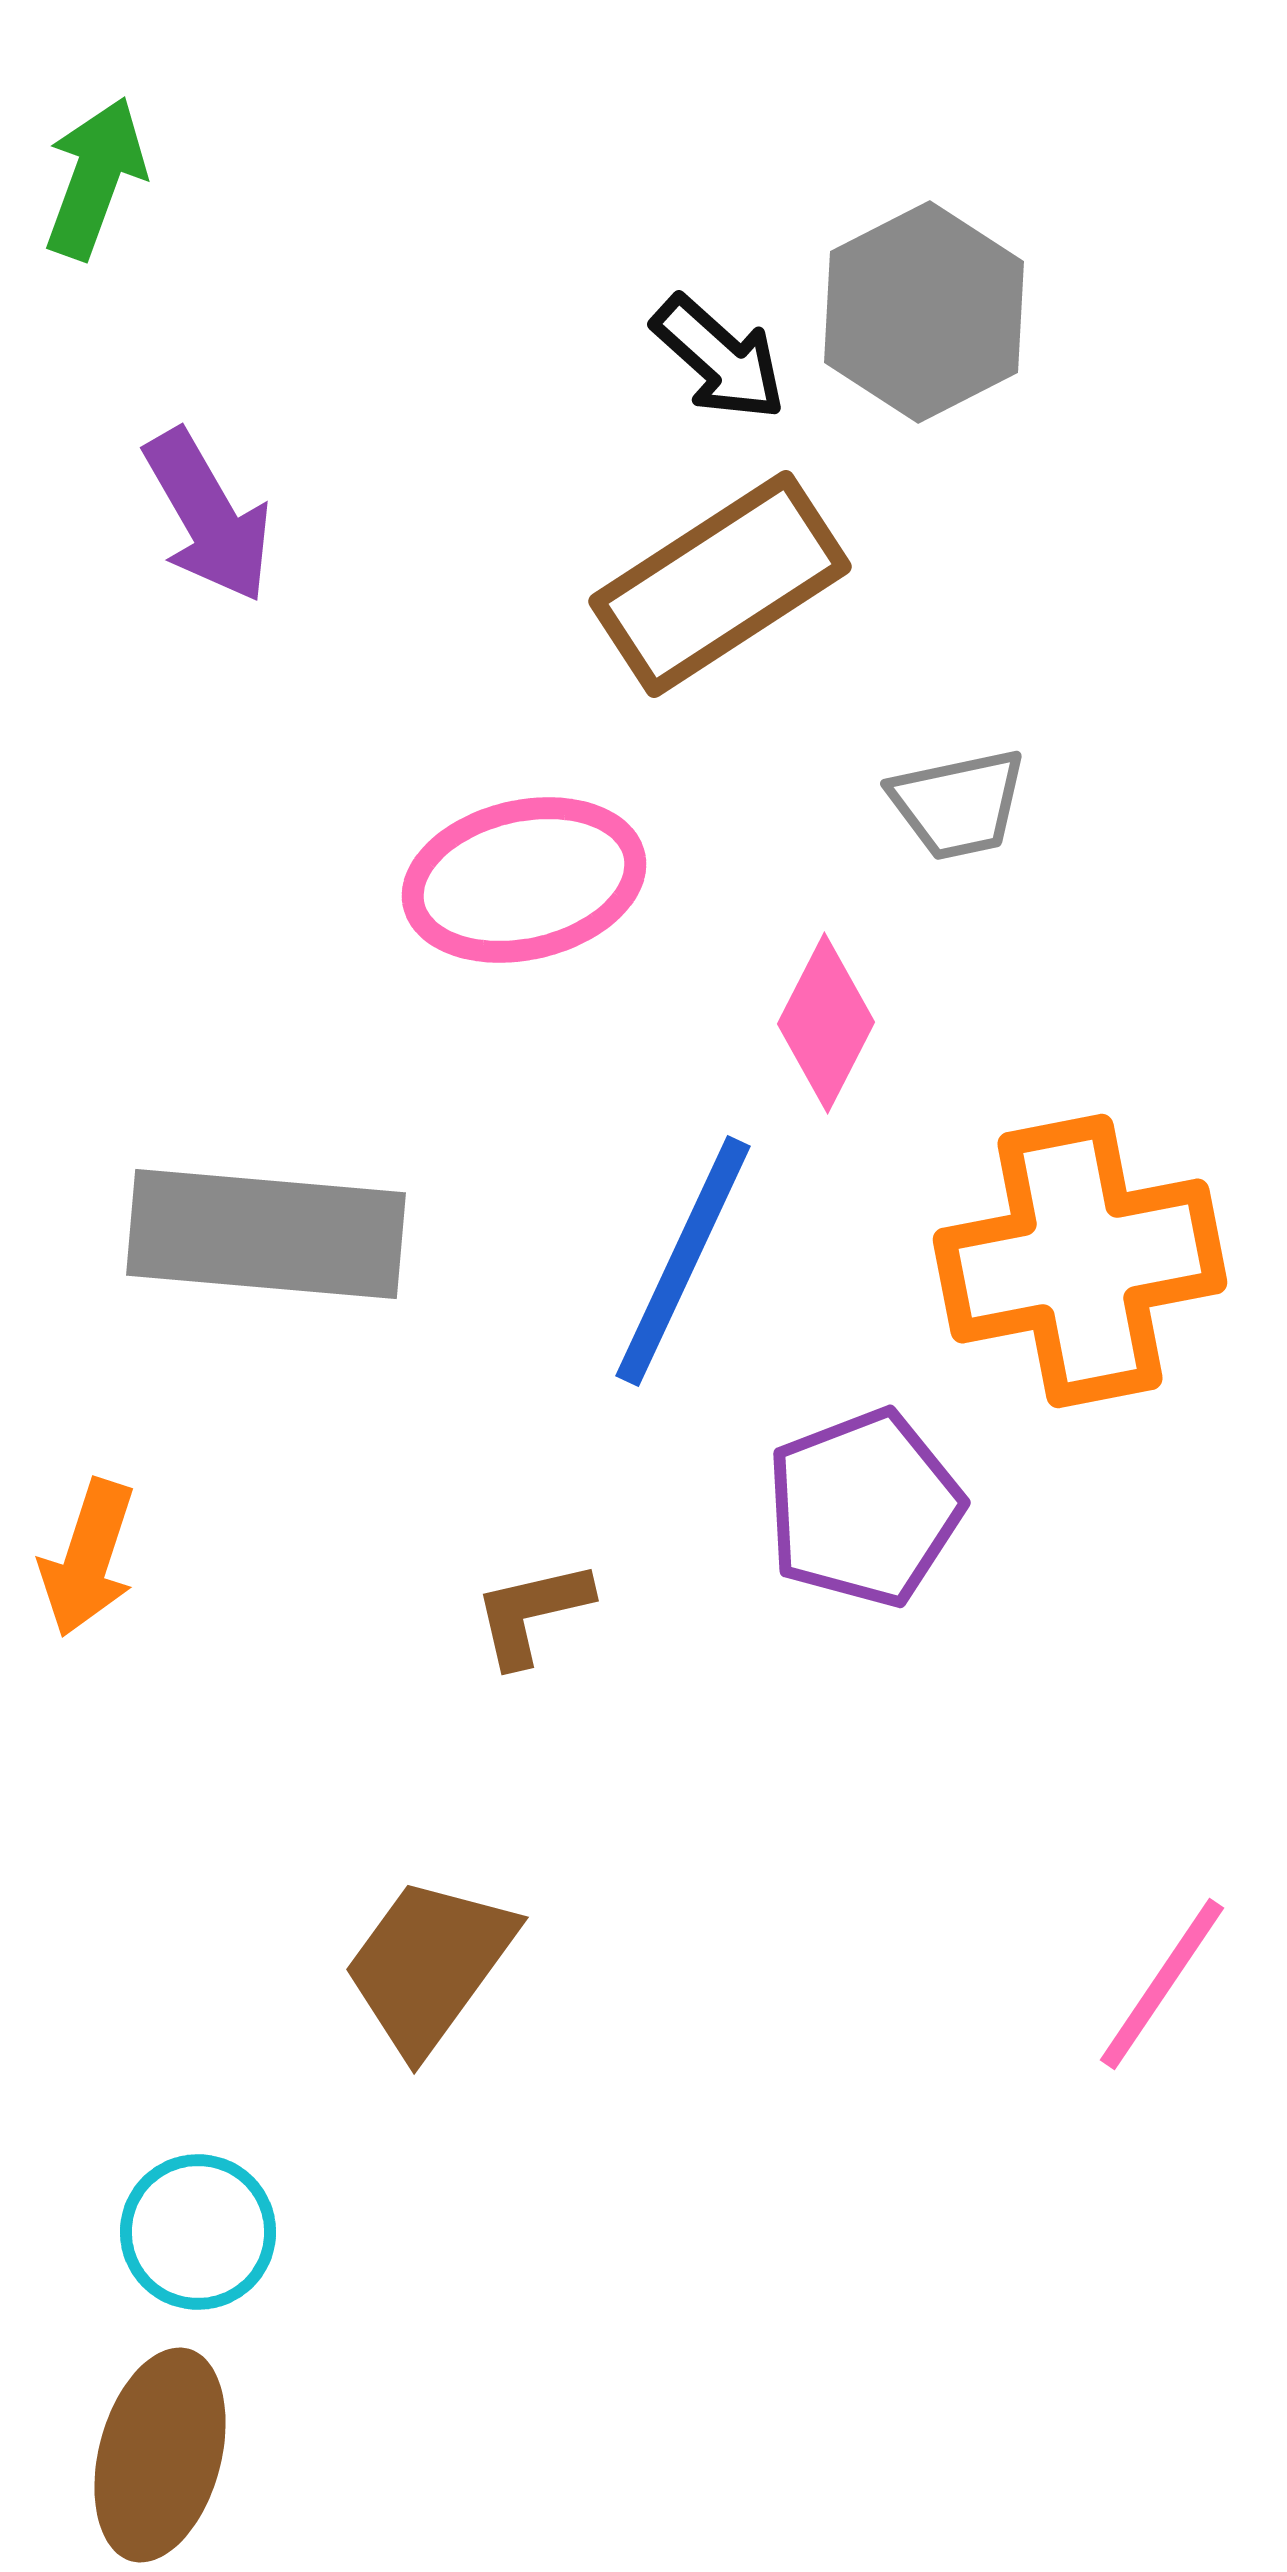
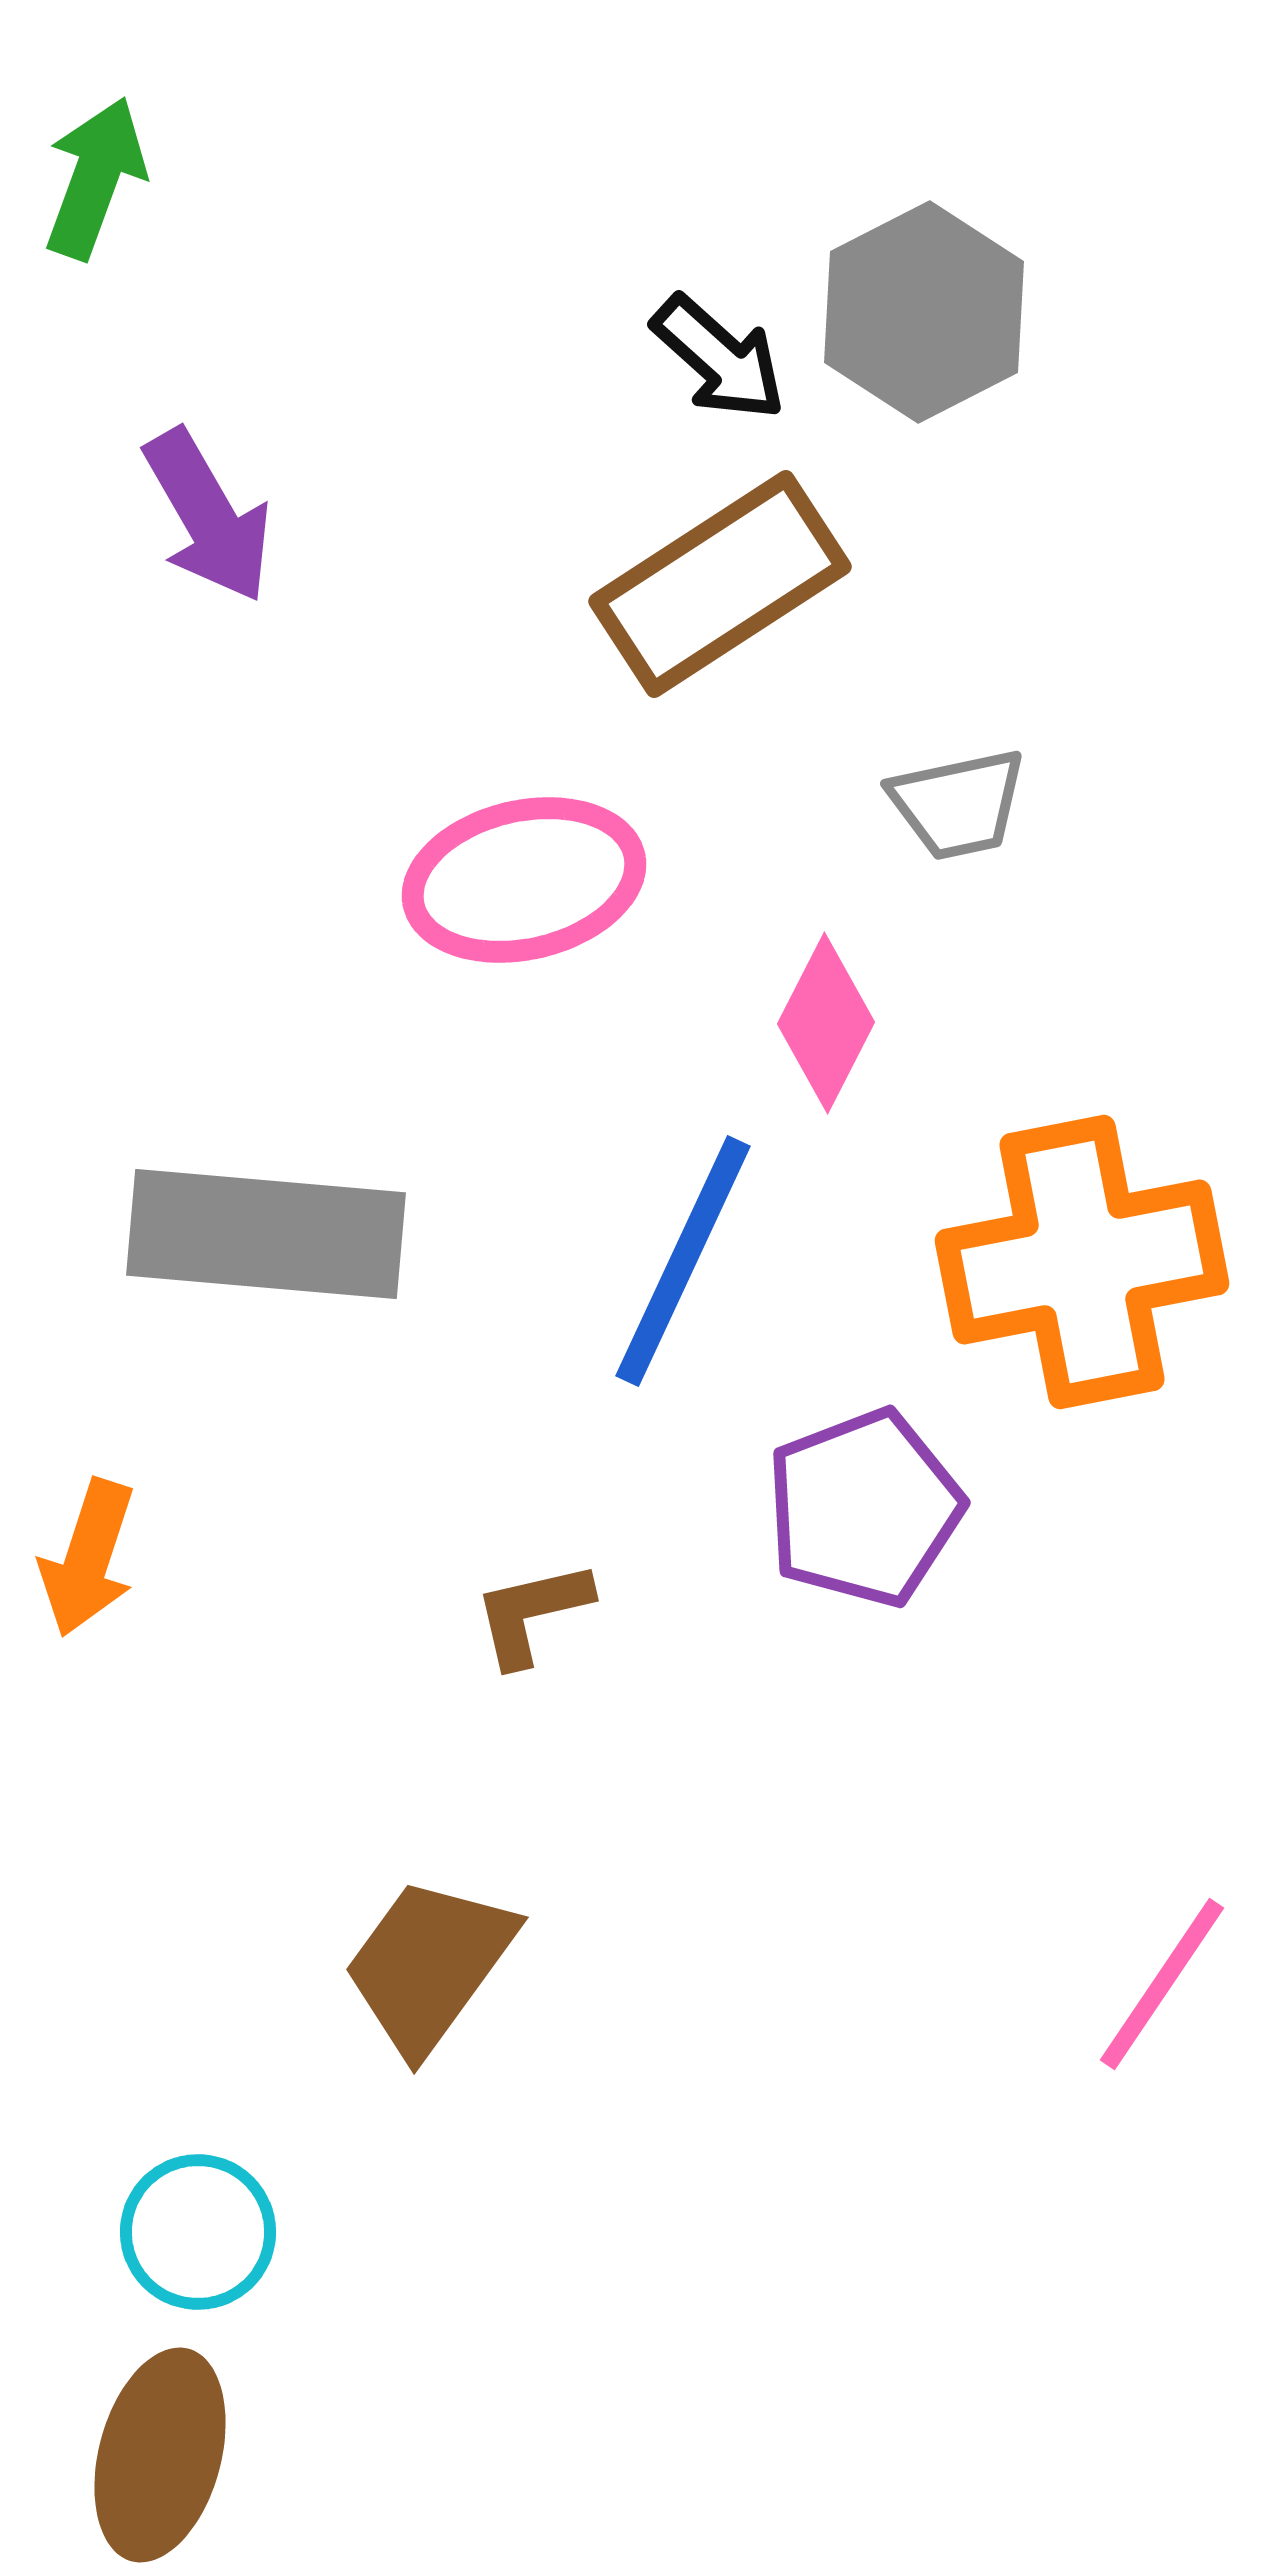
orange cross: moved 2 px right, 1 px down
